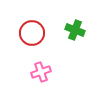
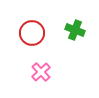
pink cross: rotated 24 degrees counterclockwise
